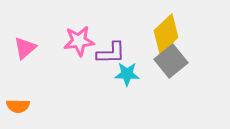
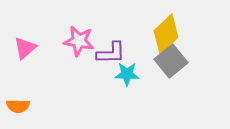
pink star: rotated 16 degrees clockwise
